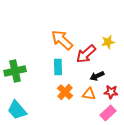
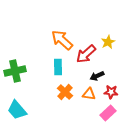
yellow star: rotated 16 degrees counterclockwise
